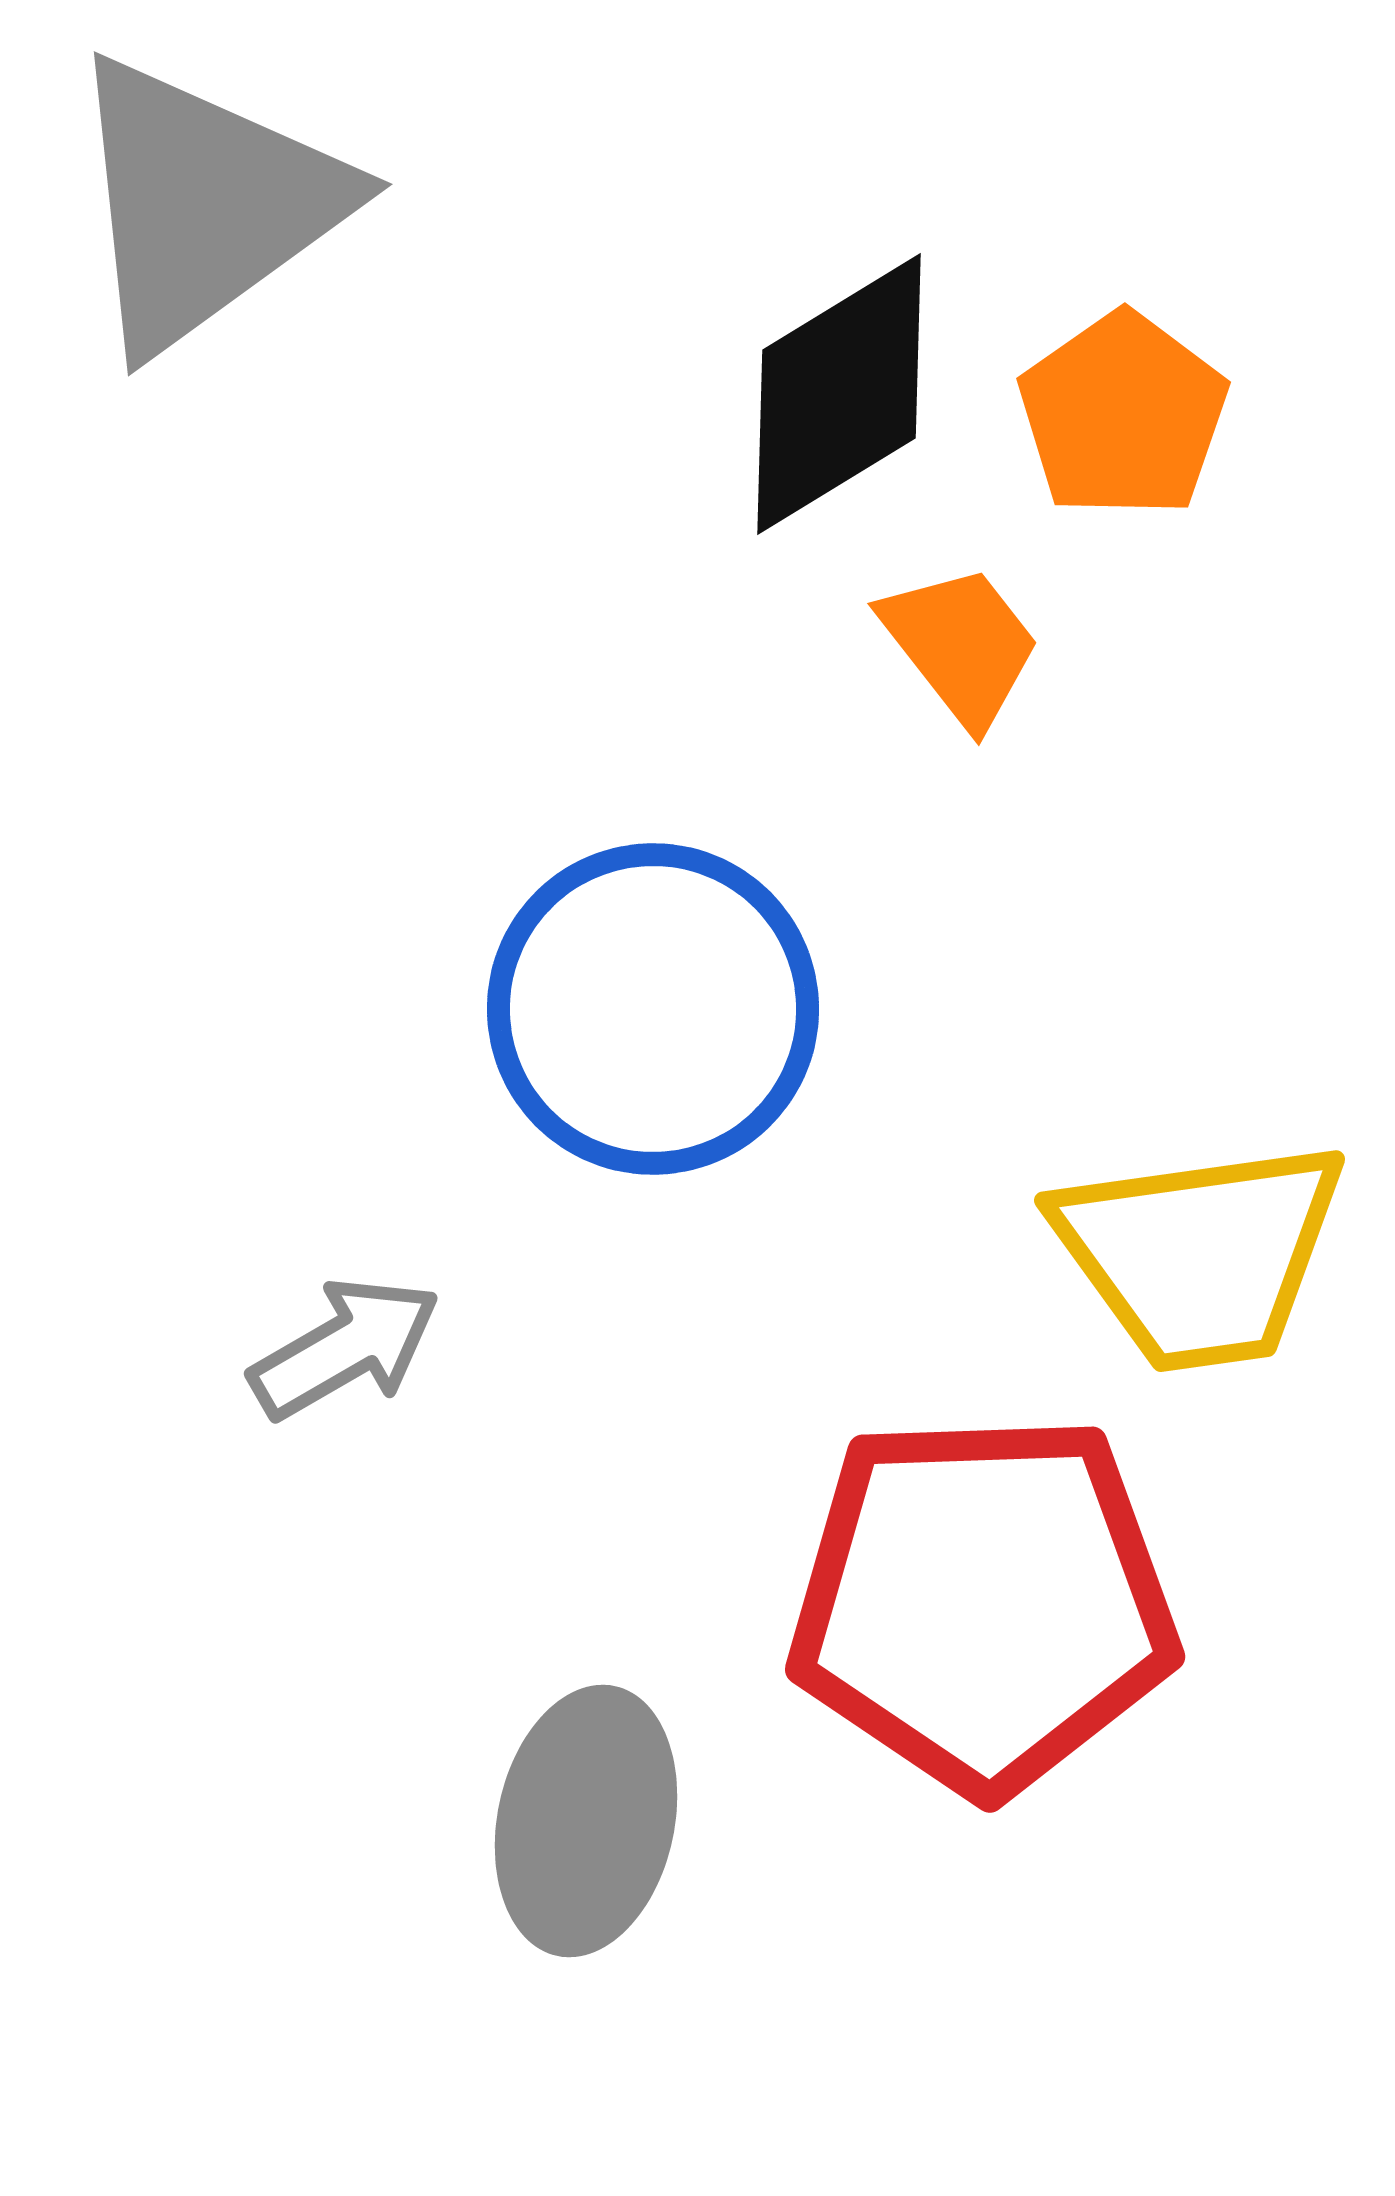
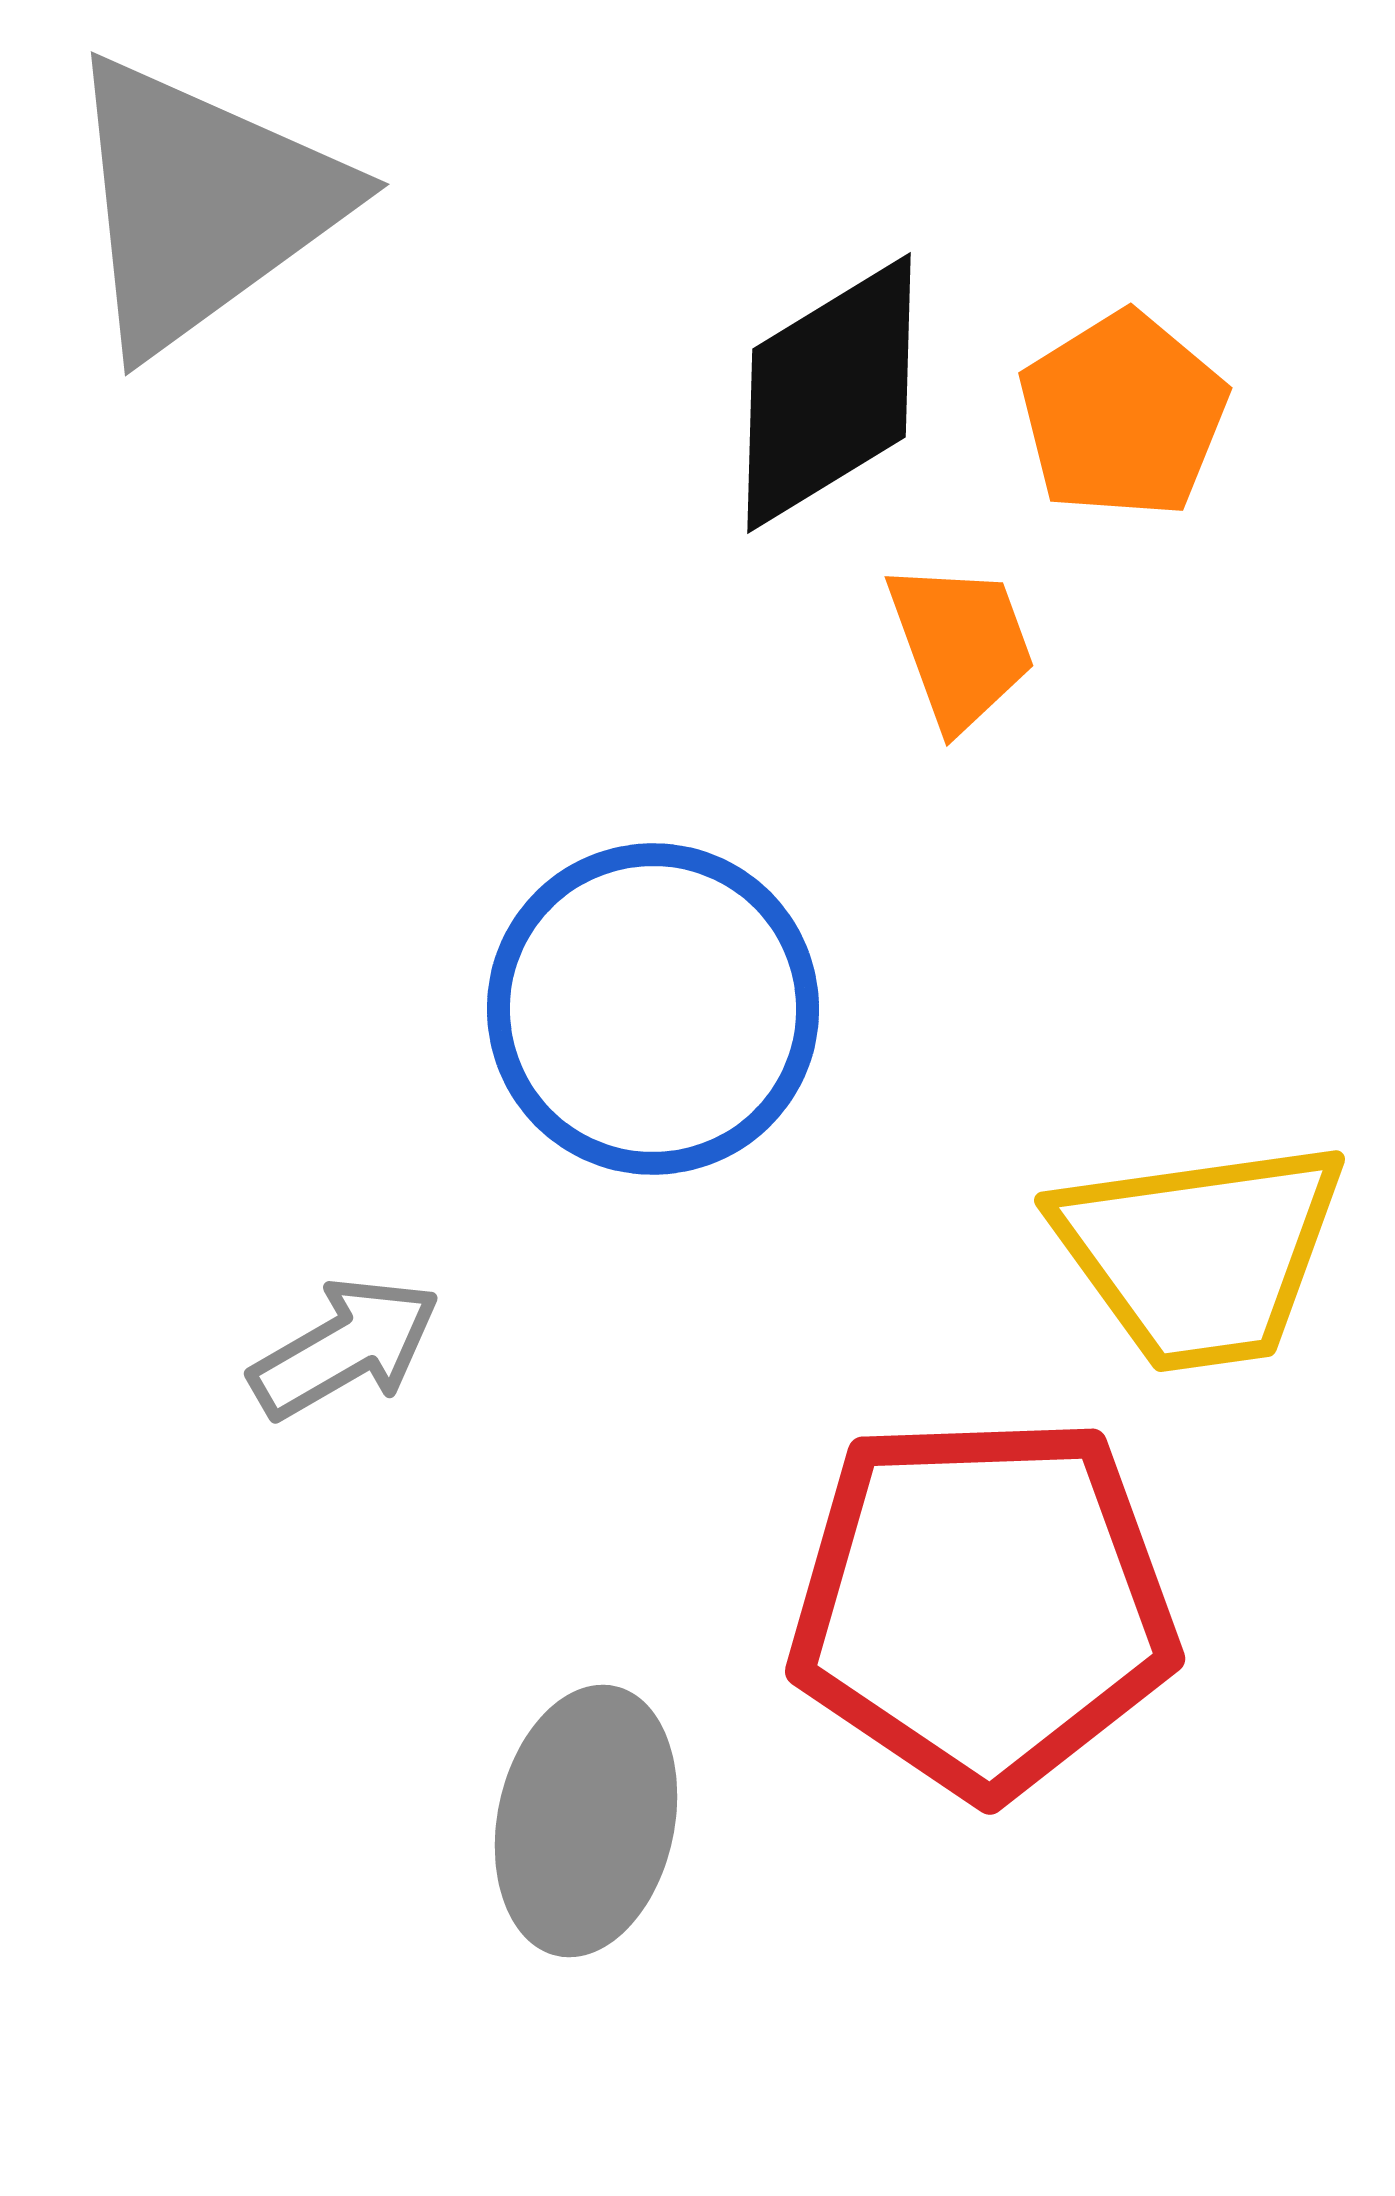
gray triangle: moved 3 px left
black diamond: moved 10 px left, 1 px up
orange pentagon: rotated 3 degrees clockwise
orange trapezoid: rotated 18 degrees clockwise
red pentagon: moved 2 px down
